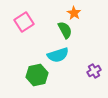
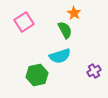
cyan semicircle: moved 2 px right, 1 px down
